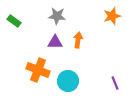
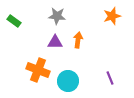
purple line: moved 5 px left, 5 px up
